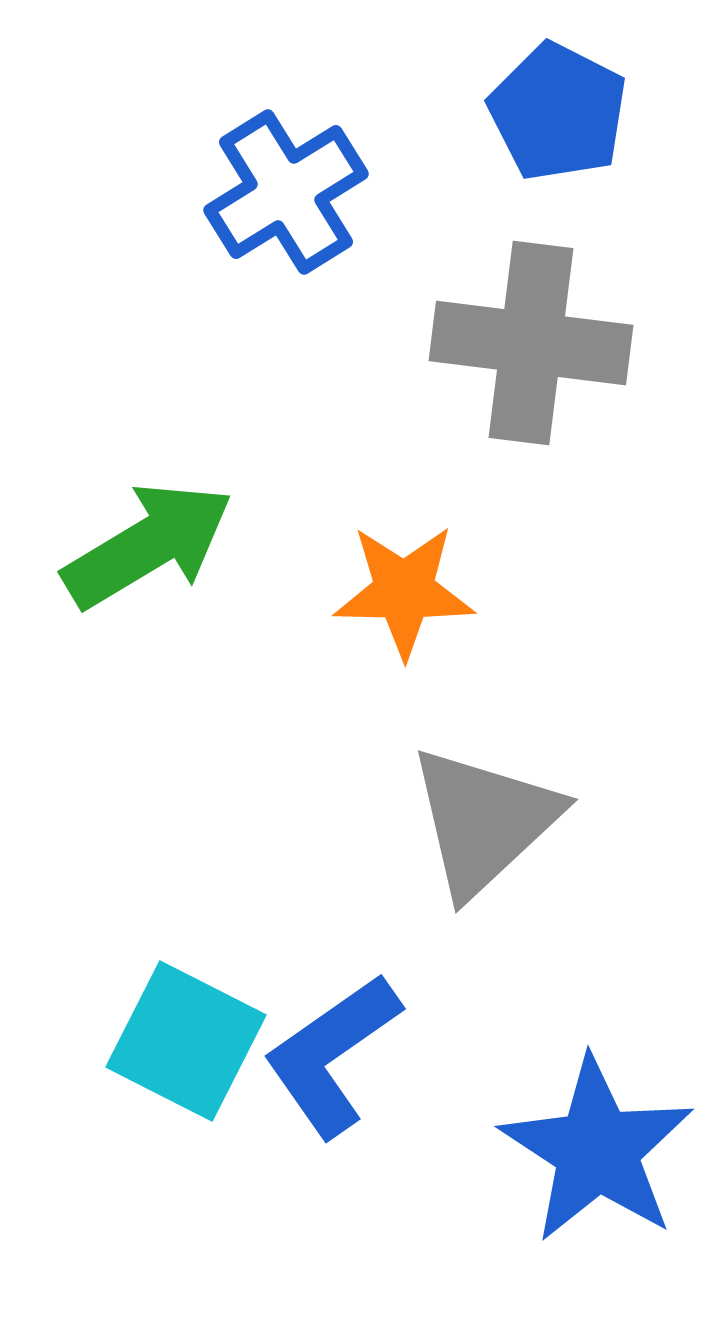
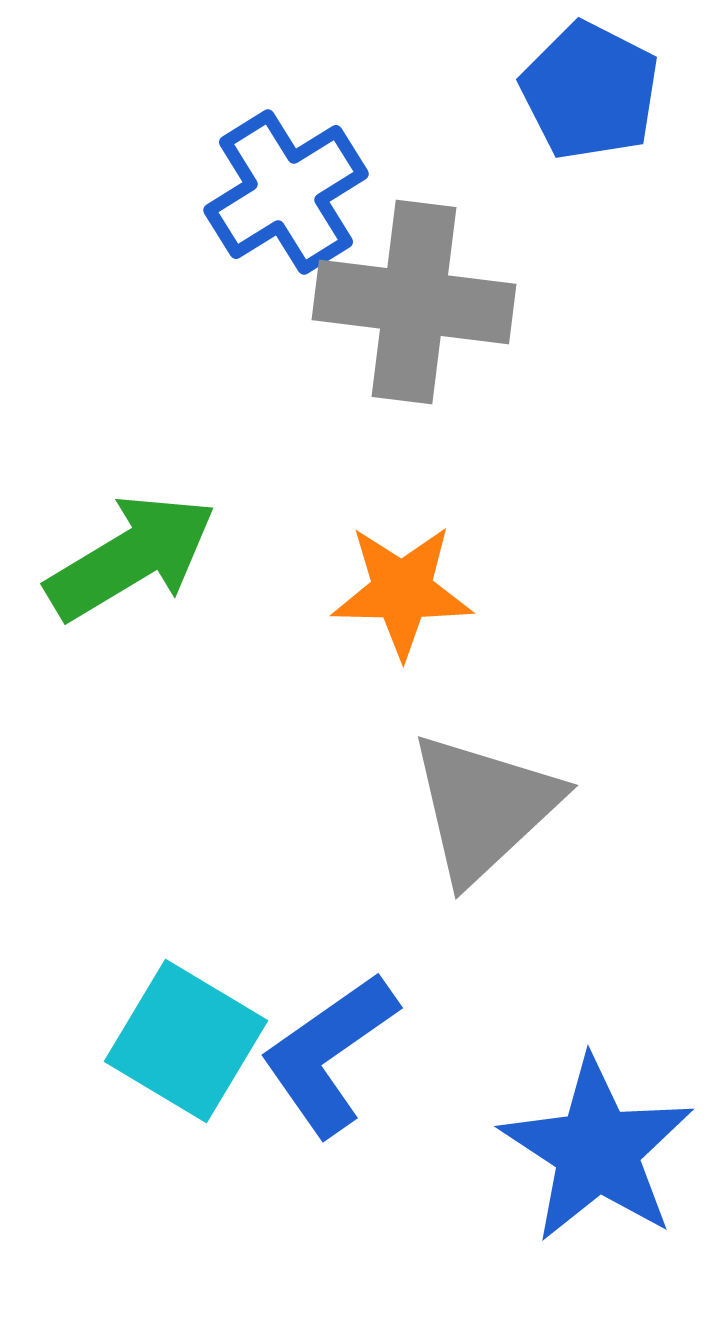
blue pentagon: moved 32 px right, 21 px up
gray cross: moved 117 px left, 41 px up
green arrow: moved 17 px left, 12 px down
orange star: moved 2 px left
gray triangle: moved 14 px up
cyan square: rotated 4 degrees clockwise
blue L-shape: moved 3 px left, 1 px up
